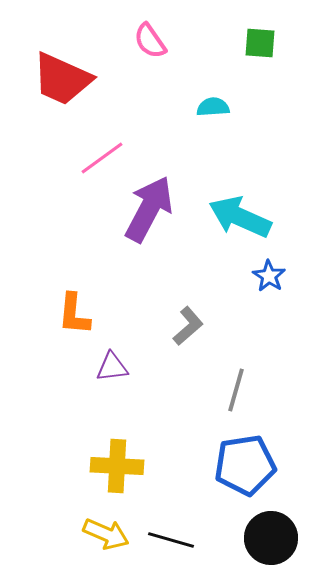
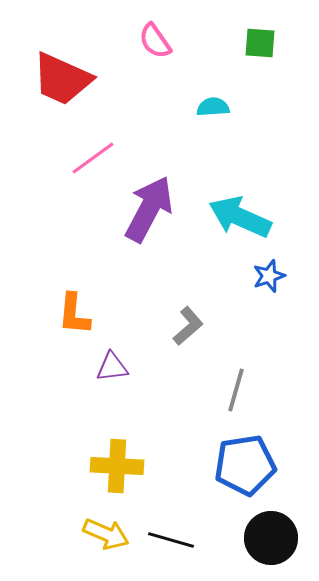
pink semicircle: moved 5 px right
pink line: moved 9 px left
blue star: rotated 20 degrees clockwise
